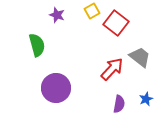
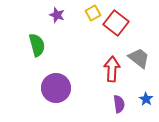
yellow square: moved 1 px right, 2 px down
gray trapezoid: moved 1 px left, 1 px down
red arrow: rotated 40 degrees counterclockwise
blue star: rotated 16 degrees counterclockwise
purple semicircle: rotated 18 degrees counterclockwise
